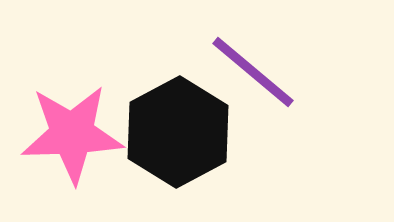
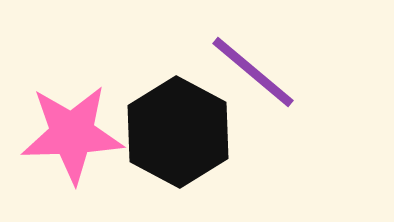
black hexagon: rotated 4 degrees counterclockwise
